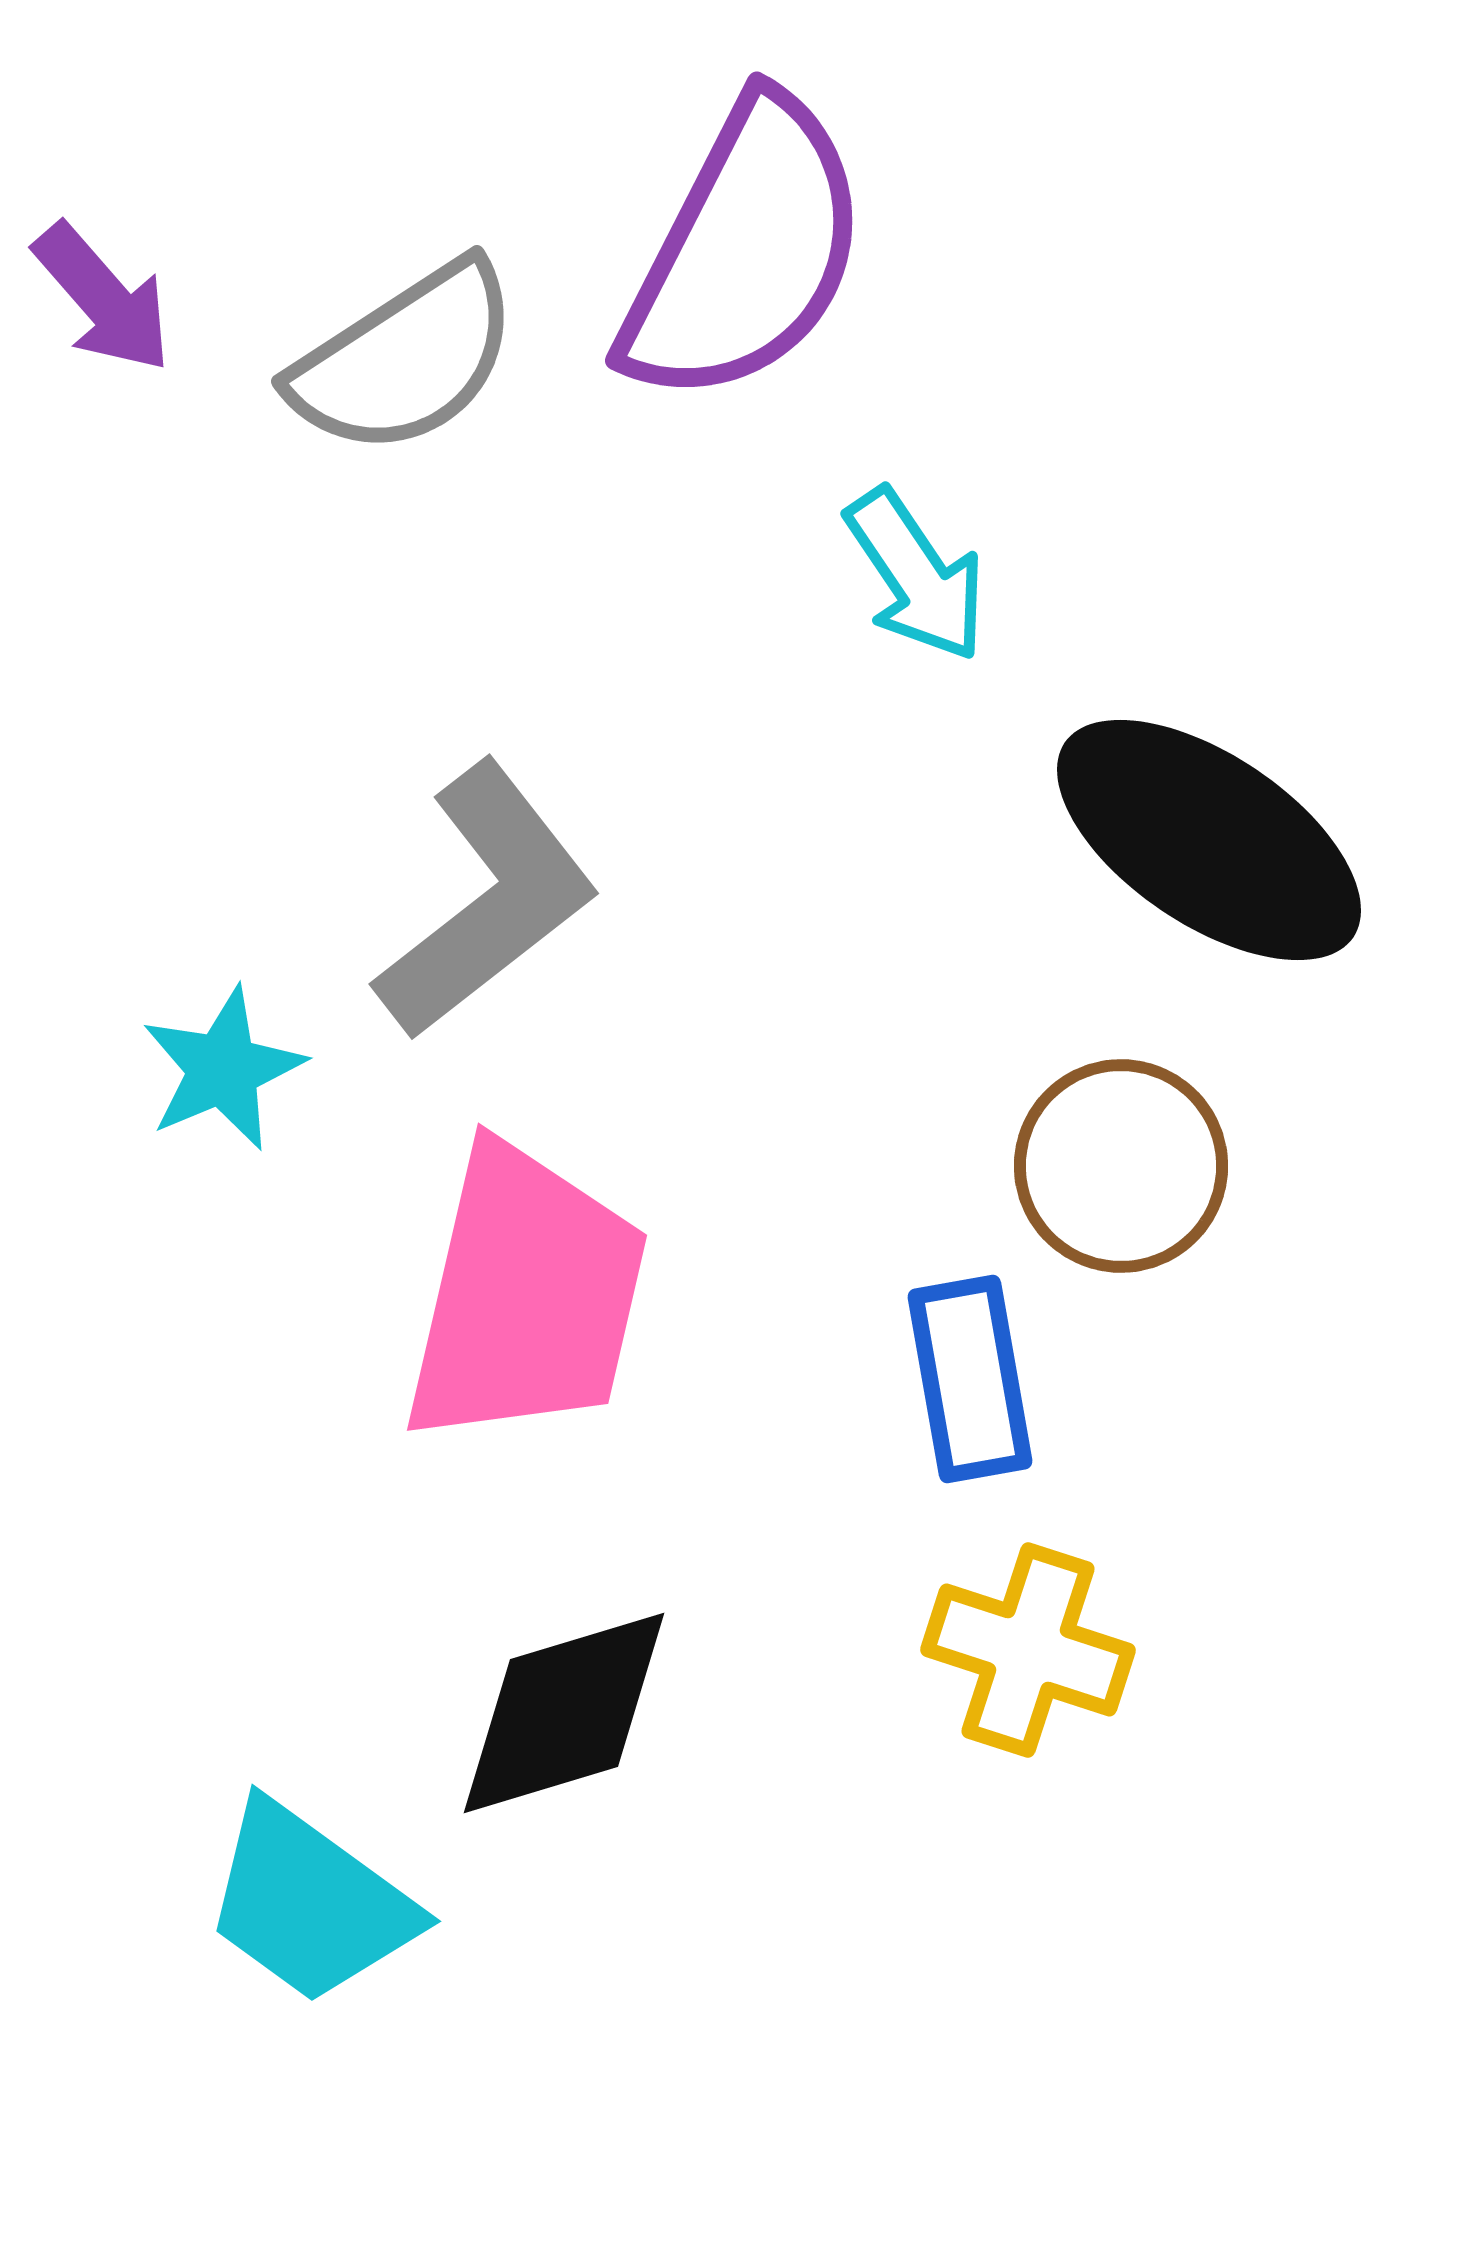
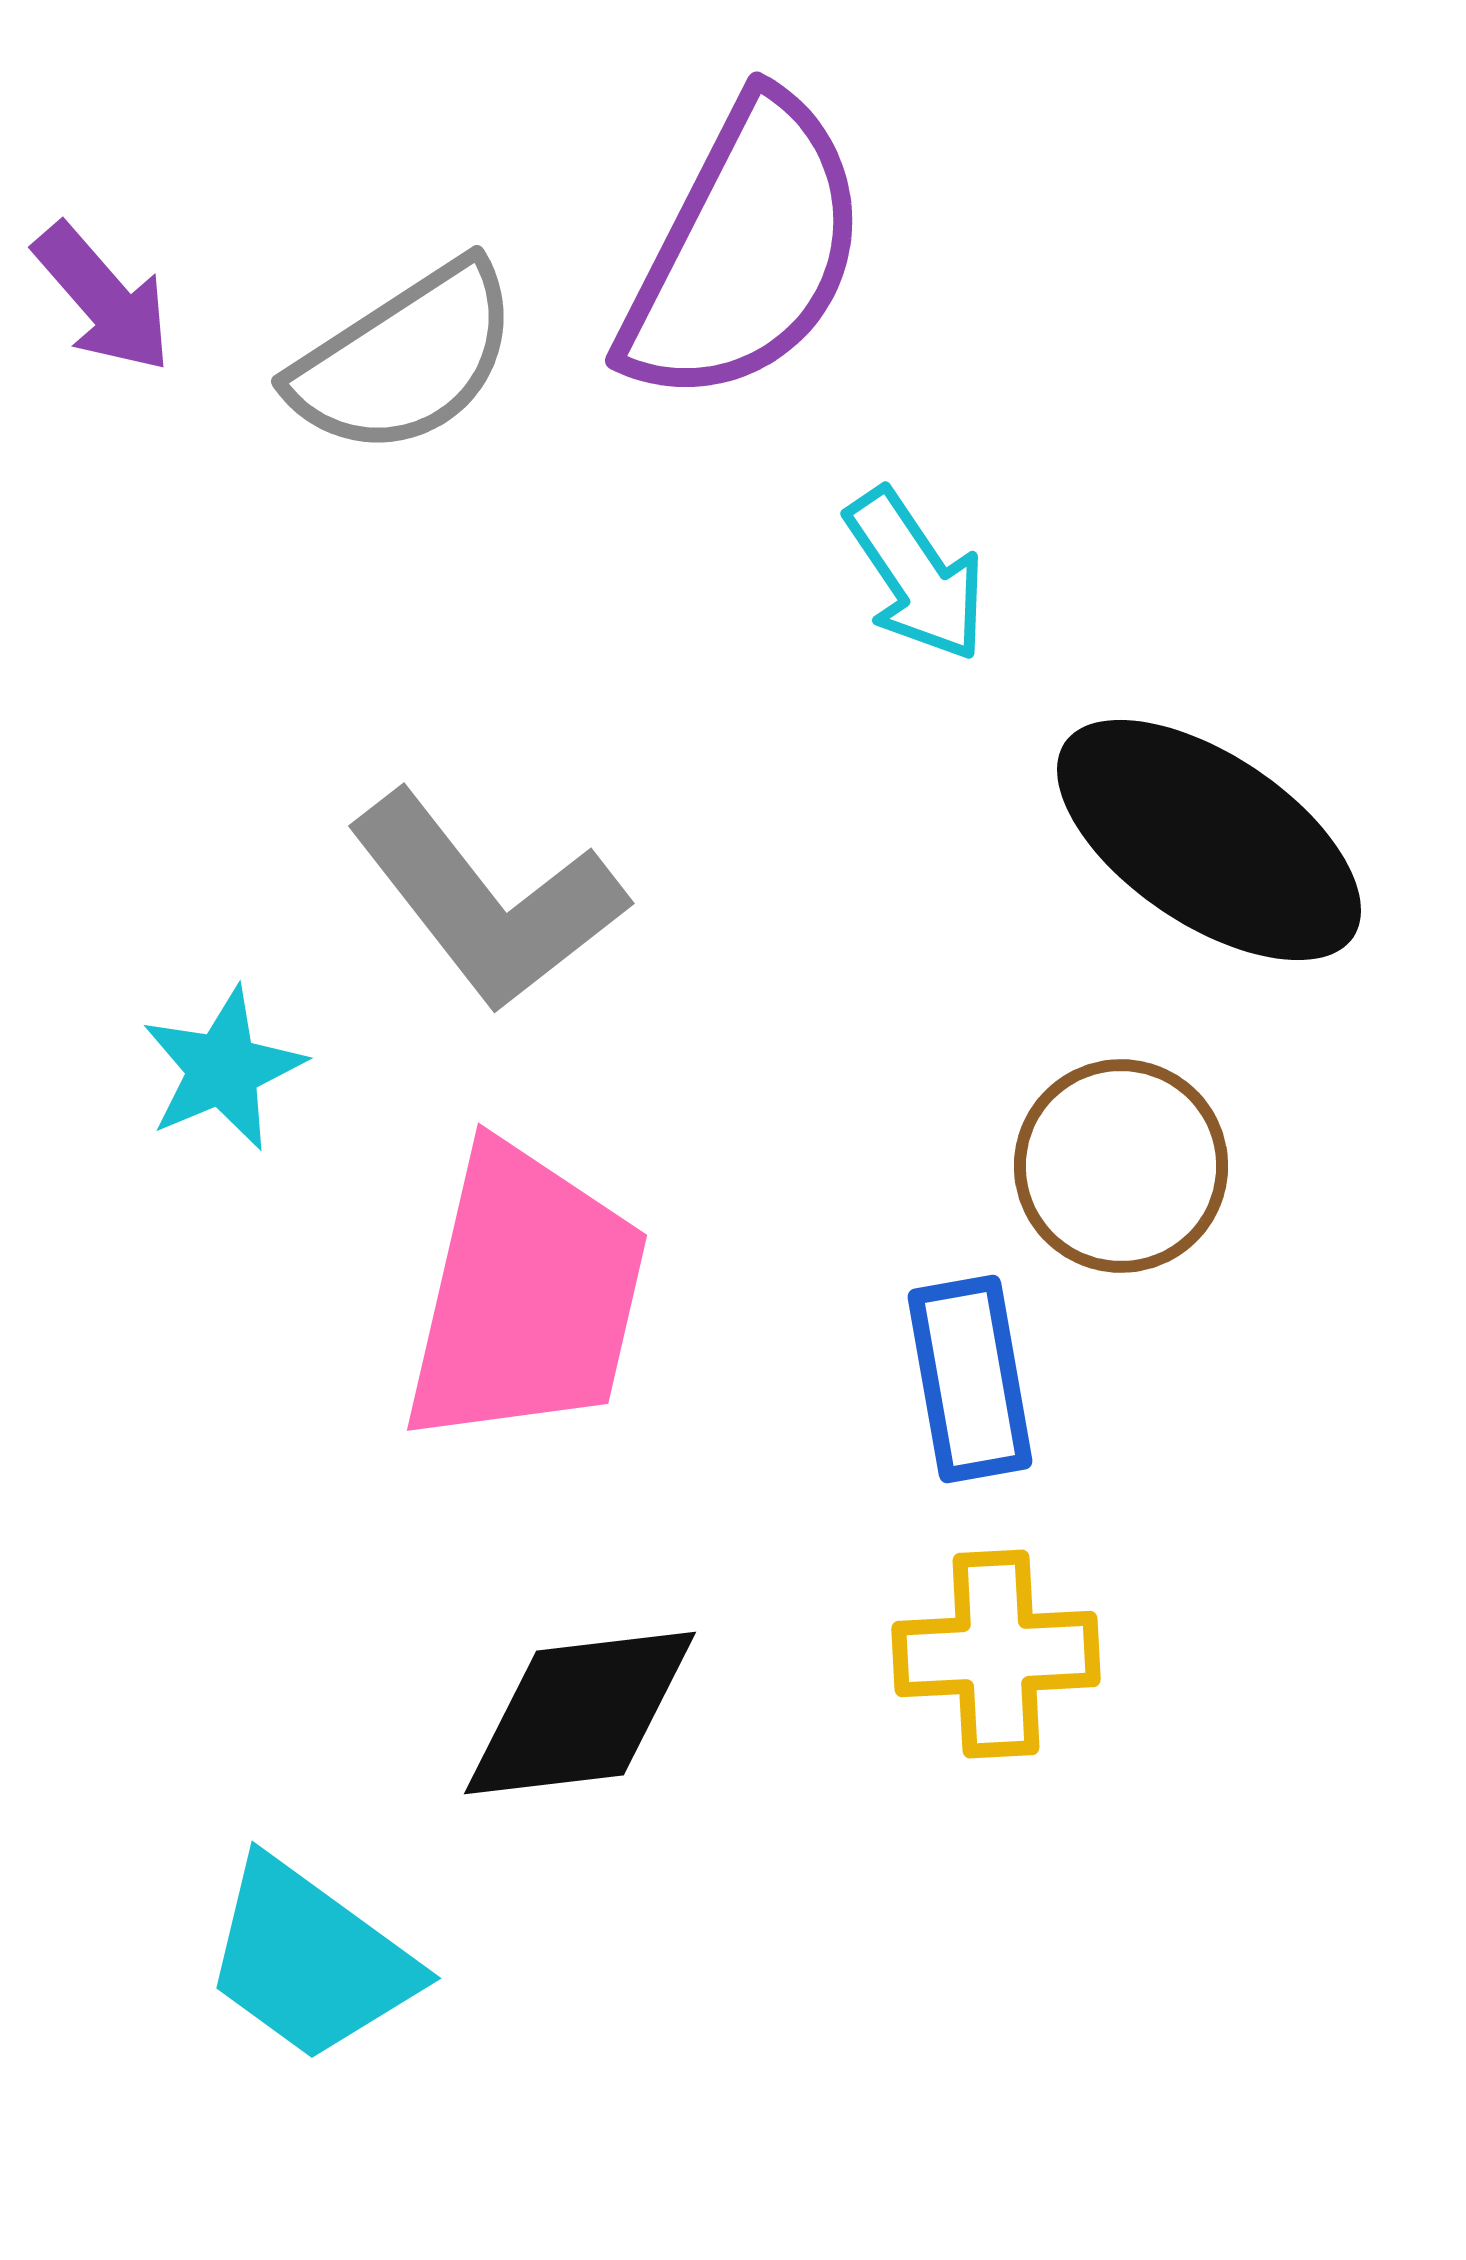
gray L-shape: rotated 90 degrees clockwise
yellow cross: moved 32 px left, 4 px down; rotated 21 degrees counterclockwise
black diamond: moved 16 px right; rotated 10 degrees clockwise
cyan trapezoid: moved 57 px down
